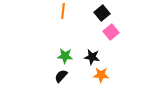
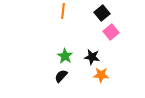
green star: rotated 28 degrees clockwise
